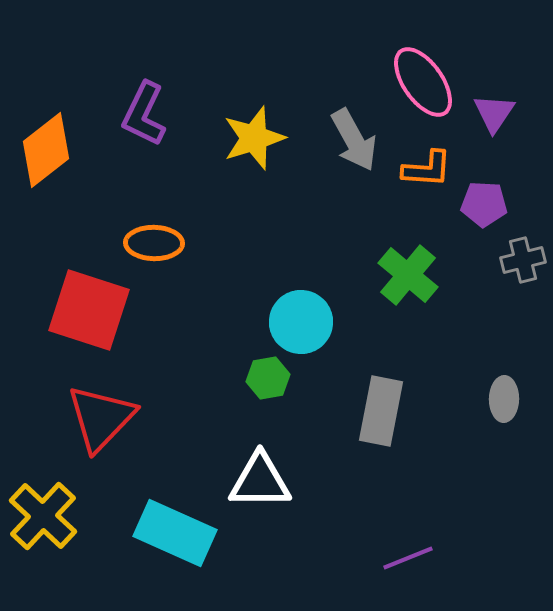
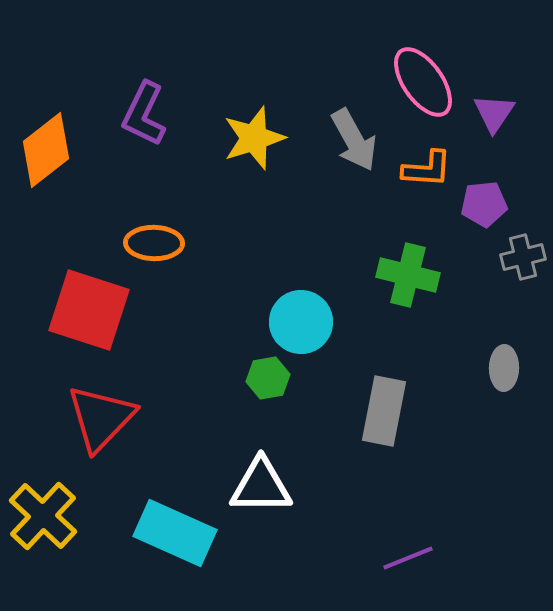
purple pentagon: rotated 9 degrees counterclockwise
gray cross: moved 3 px up
green cross: rotated 26 degrees counterclockwise
gray ellipse: moved 31 px up
gray rectangle: moved 3 px right
white triangle: moved 1 px right, 5 px down
